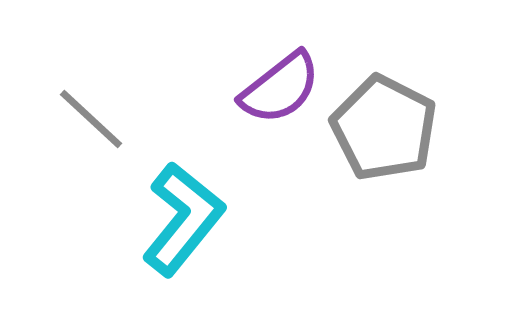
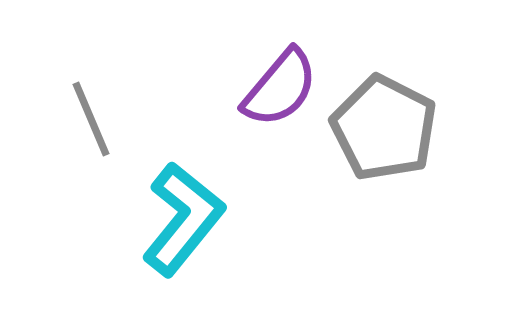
purple semicircle: rotated 12 degrees counterclockwise
gray line: rotated 24 degrees clockwise
